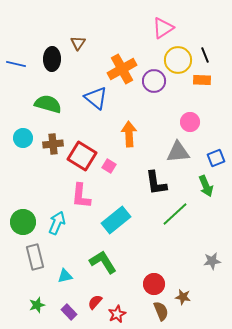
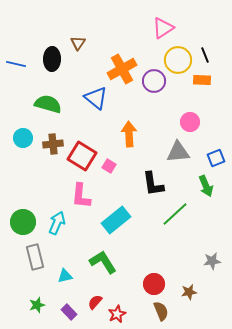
black L-shape: moved 3 px left, 1 px down
brown star: moved 6 px right, 5 px up; rotated 21 degrees counterclockwise
